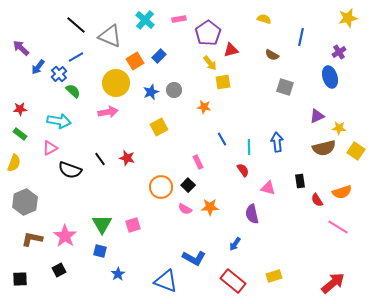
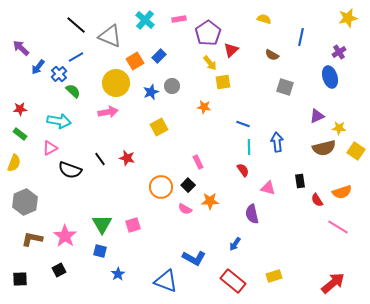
red triangle at (231, 50): rotated 28 degrees counterclockwise
gray circle at (174, 90): moved 2 px left, 4 px up
blue line at (222, 139): moved 21 px right, 15 px up; rotated 40 degrees counterclockwise
orange star at (210, 207): moved 6 px up
